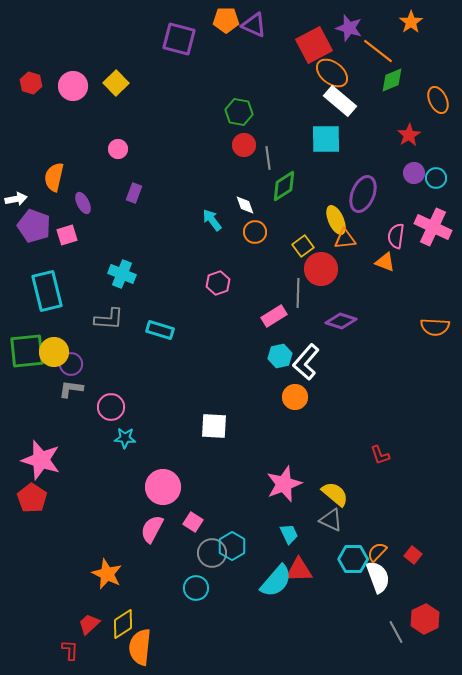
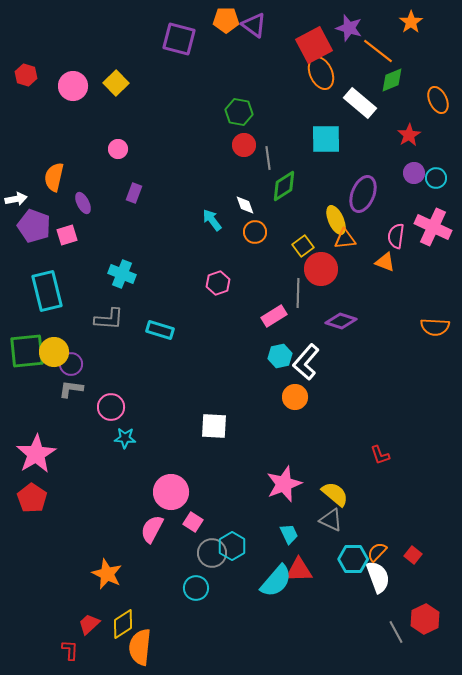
purple triangle at (254, 25): rotated 12 degrees clockwise
orange ellipse at (332, 73): moved 11 px left; rotated 28 degrees clockwise
red hexagon at (31, 83): moved 5 px left, 8 px up
white rectangle at (340, 101): moved 20 px right, 2 px down
pink star at (41, 460): moved 5 px left, 6 px up; rotated 24 degrees clockwise
pink circle at (163, 487): moved 8 px right, 5 px down
